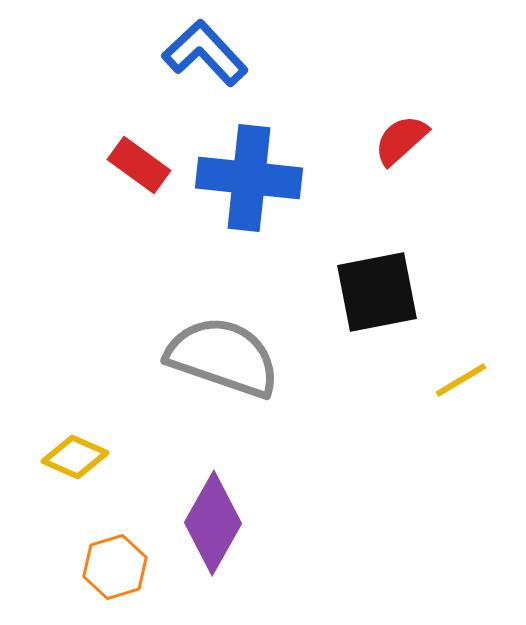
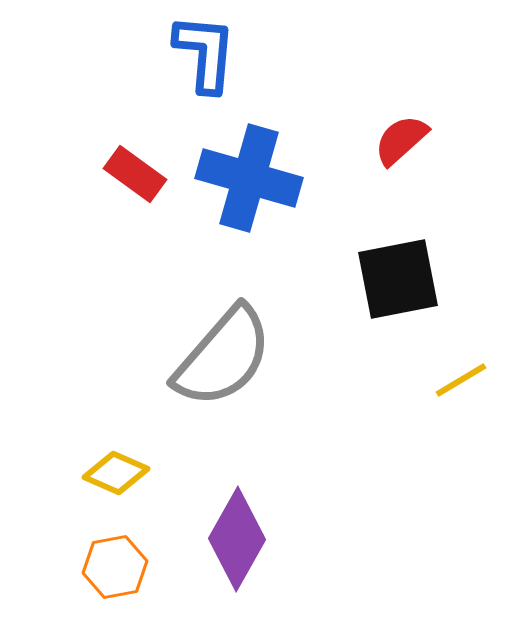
blue L-shape: rotated 48 degrees clockwise
red rectangle: moved 4 px left, 9 px down
blue cross: rotated 10 degrees clockwise
black square: moved 21 px right, 13 px up
gray semicircle: rotated 112 degrees clockwise
yellow diamond: moved 41 px right, 16 px down
purple diamond: moved 24 px right, 16 px down
orange hexagon: rotated 6 degrees clockwise
